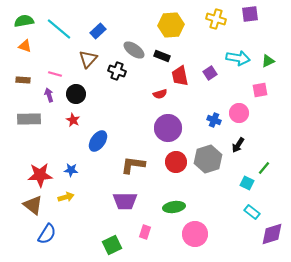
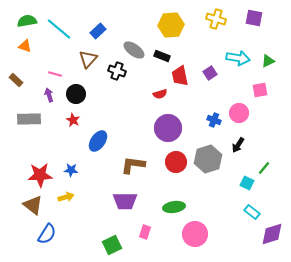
purple square at (250, 14): moved 4 px right, 4 px down; rotated 18 degrees clockwise
green semicircle at (24, 21): moved 3 px right
brown rectangle at (23, 80): moved 7 px left; rotated 40 degrees clockwise
